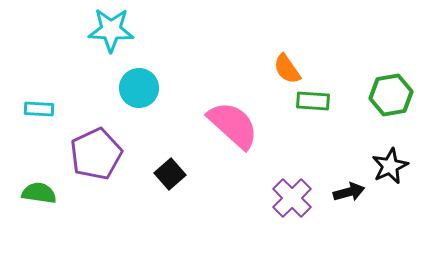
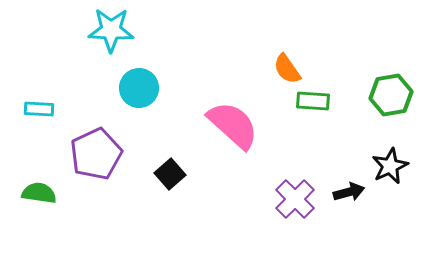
purple cross: moved 3 px right, 1 px down
